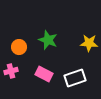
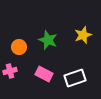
yellow star: moved 6 px left, 8 px up; rotated 24 degrees counterclockwise
pink cross: moved 1 px left
